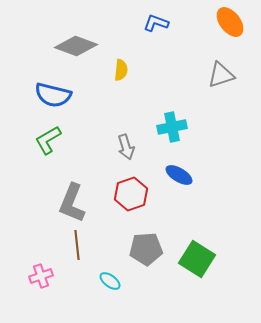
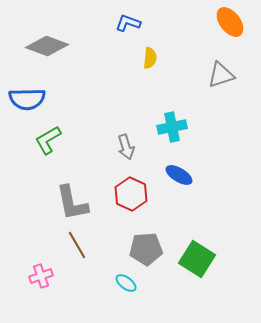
blue L-shape: moved 28 px left
gray diamond: moved 29 px left
yellow semicircle: moved 29 px right, 12 px up
blue semicircle: moved 26 px left, 4 px down; rotated 15 degrees counterclockwise
red hexagon: rotated 16 degrees counterclockwise
gray L-shape: rotated 33 degrees counterclockwise
brown line: rotated 24 degrees counterclockwise
cyan ellipse: moved 16 px right, 2 px down
